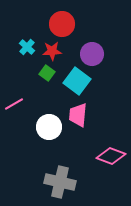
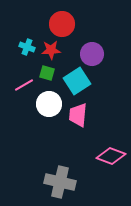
cyan cross: rotated 21 degrees counterclockwise
red star: moved 1 px left, 1 px up
green square: rotated 21 degrees counterclockwise
cyan square: rotated 20 degrees clockwise
pink line: moved 10 px right, 19 px up
white circle: moved 23 px up
